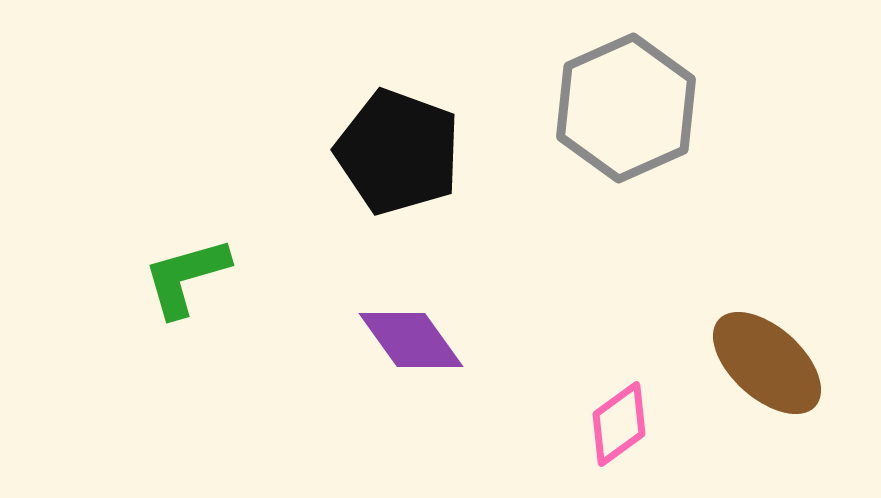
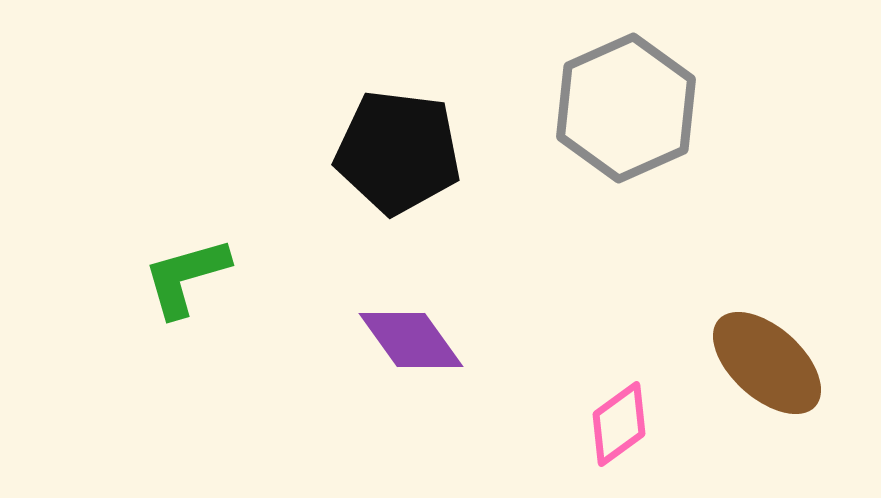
black pentagon: rotated 13 degrees counterclockwise
